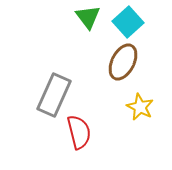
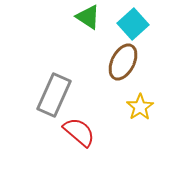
green triangle: rotated 20 degrees counterclockwise
cyan square: moved 5 px right, 2 px down
yellow star: rotated 12 degrees clockwise
red semicircle: rotated 36 degrees counterclockwise
